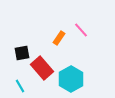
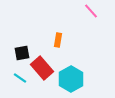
pink line: moved 10 px right, 19 px up
orange rectangle: moved 1 px left, 2 px down; rotated 24 degrees counterclockwise
cyan line: moved 8 px up; rotated 24 degrees counterclockwise
